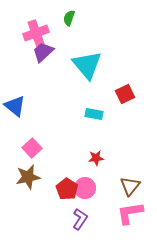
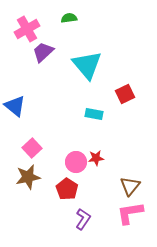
green semicircle: rotated 63 degrees clockwise
pink cross: moved 9 px left, 4 px up; rotated 10 degrees counterclockwise
pink circle: moved 9 px left, 26 px up
purple L-shape: moved 3 px right
